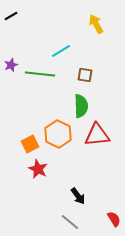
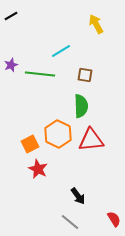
red triangle: moved 6 px left, 5 px down
